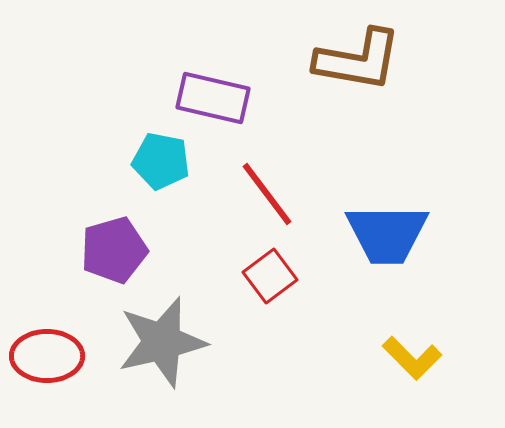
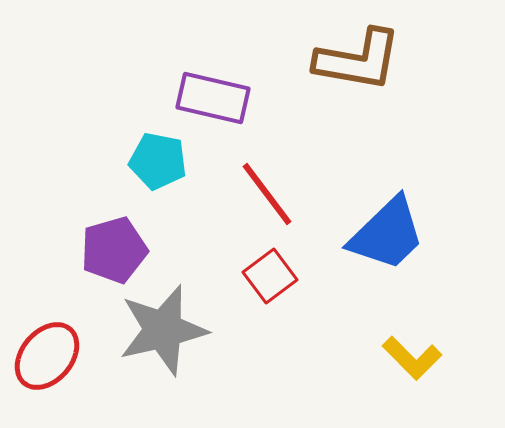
cyan pentagon: moved 3 px left
blue trapezoid: rotated 44 degrees counterclockwise
gray star: moved 1 px right, 12 px up
red ellipse: rotated 50 degrees counterclockwise
